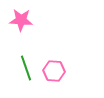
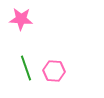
pink star: moved 1 px up
